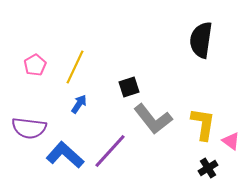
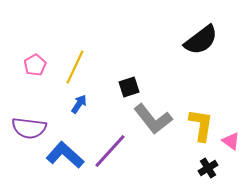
black semicircle: rotated 135 degrees counterclockwise
yellow L-shape: moved 2 px left, 1 px down
